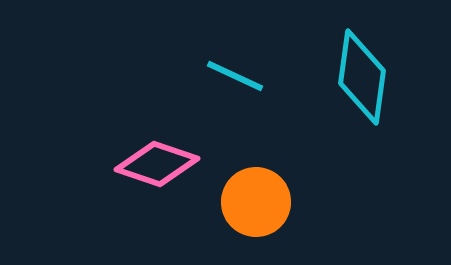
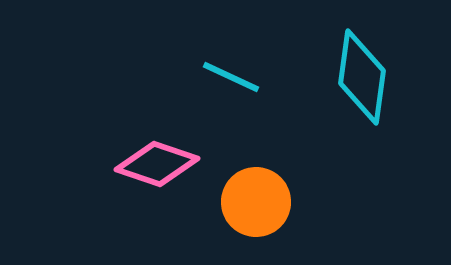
cyan line: moved 4 px left, 1 px down
